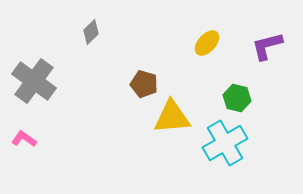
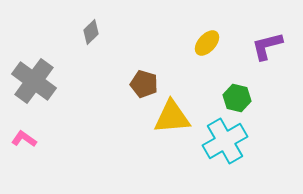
cyan cross: moved 2 px up
